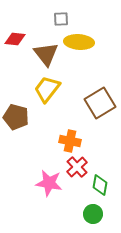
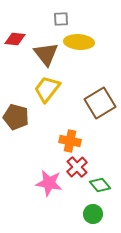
green diamond: rotated 50 degrees counterclockwise
